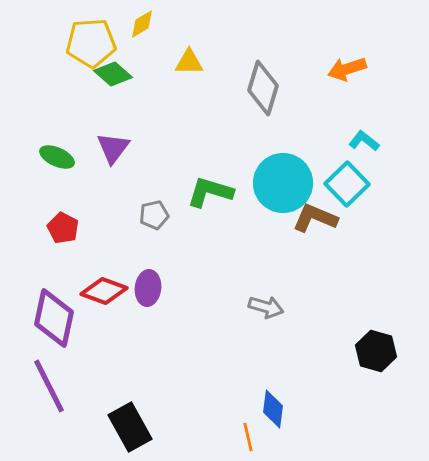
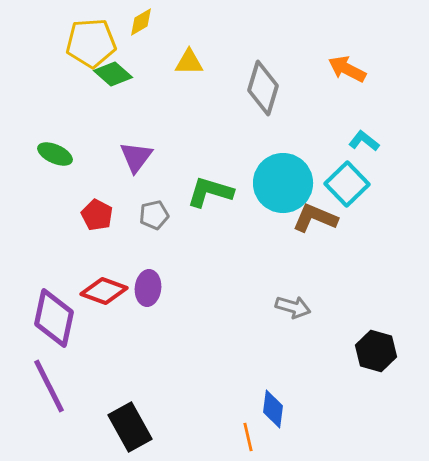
yellow diamond: moved 1 px left, 2 px up
orange arrow: rotated 45 degrees clockwise
purple triangle: moved 23 px right, 9 px down
green ellipse: moved 2 px left, 3 px up
red pentagon: moved 34 px right, 13 px up
gray arrow: moved 27 px right
